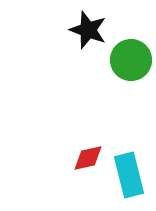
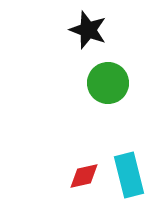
green circle: moved 23 px left, 23 px down
red diamond: moved 4 px left, 18 px down
